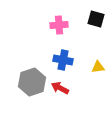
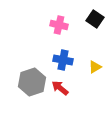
black square: moved 1 px left; rotated 18 degrees clockwise
pink cross: rotated 18 degrees clockwise
yellow triangle: moved 3 px left; rotated 24 degrees counterclockwise
red arrow: rotated 12 degrees clockwise
